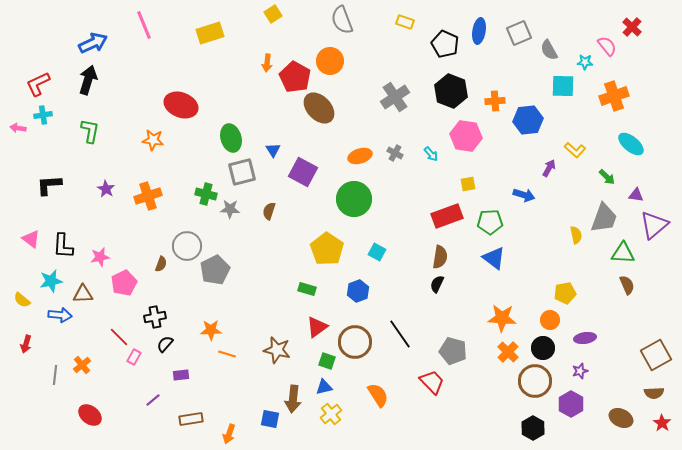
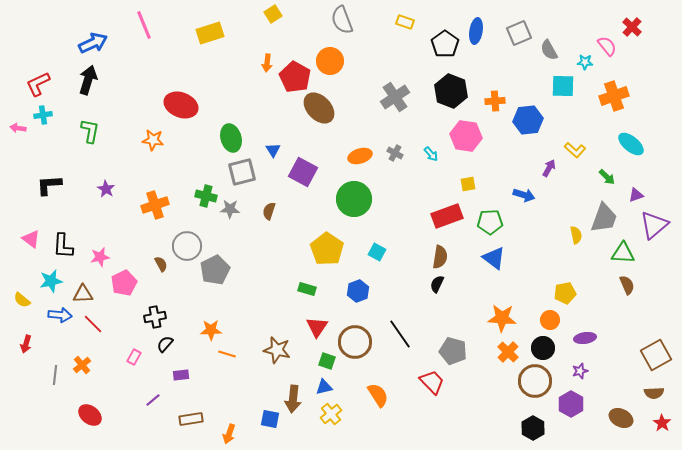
blue ellipse at (479, 31): moved 3 px left
black pentagon at (445, 44): rotated 12 degrees clockwise
green cross at (206, 194): moved 2 px down
purple triangle at (636, 195): rotated 28 degrees counterclockwise
orange cross at (148, 196): moved 7 px right, 9 px down
brown semicircle at (161, 264): rotated 49 degrees counterclockwise
red triangle at (317, 327): rotated 20 degrees counterclockwise
red line at (119, 337): moved 26 px left, 13 px up
